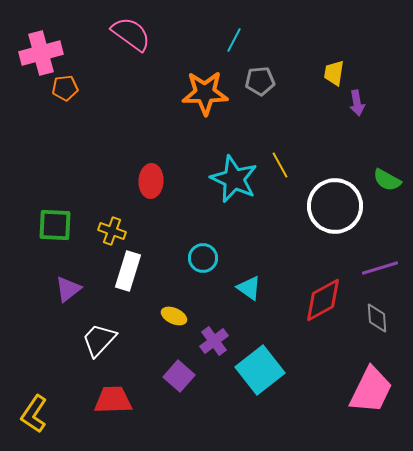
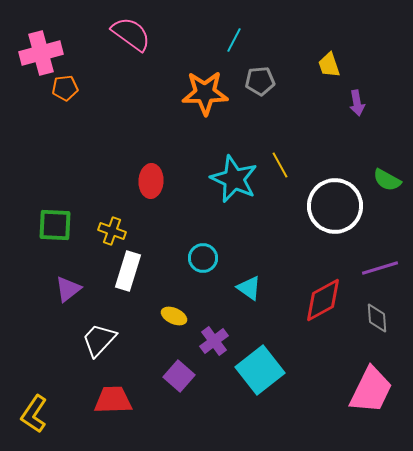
yellow trapezoid: moved 5 px left, 8 px up; rotated 28 degrees counterclockwise
